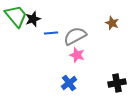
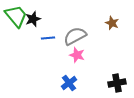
blue line: moved 3 px left, 5 px down
